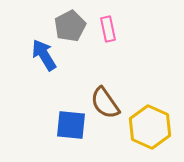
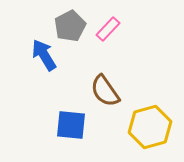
pink rectangle: rotated 55 degrees clockwise
brown semicircle: moved 12 px up
yellow hexagon: rotated 21 degrees clockwise
